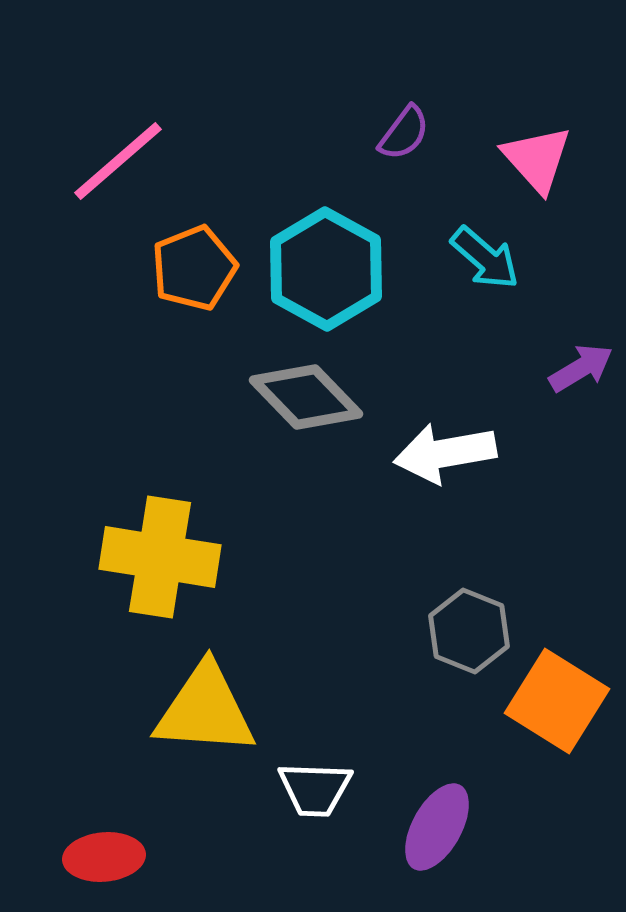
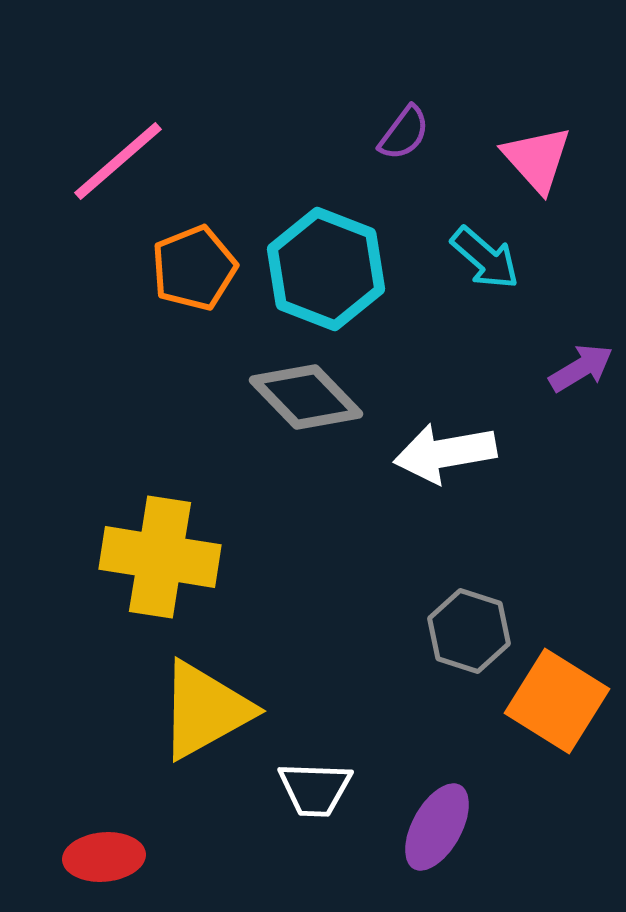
cyan hexagon: rotated 8 degrees counterclockwise
gray hexagon: rotated 4 degrees counterclockwise
yellow triangle: rotated 33 degrees counterclockwise
